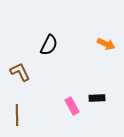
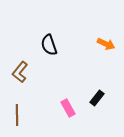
black semicircle: rotated 135 degrees clockwise
brown L-shape: rotated 115 degrees counterclockwise
black rectangle: rotated 49 degrees counterclockwise
pink rectangle: moved 4 px left, 2 px down
